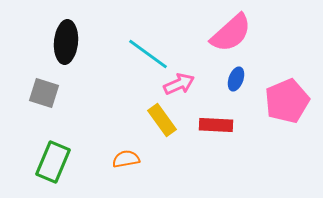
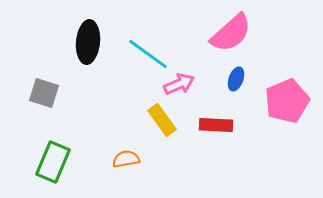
black ellipse: moved 22 px right
